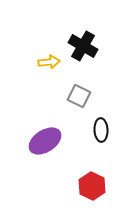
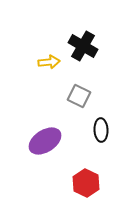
red hexagon: moved 6 px left, 3 px up
